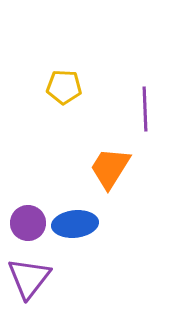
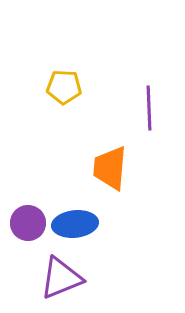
purple line: moved 4 px right, 1 px up
orange trapezoid: rotated 27 degrees counterclockwise
purple triangle: moved 32 px right; rotated 30 degrees clockwise
